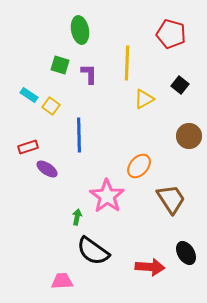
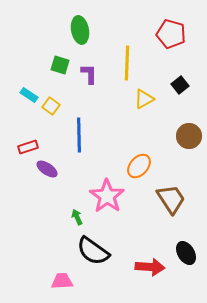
black square: rotated 12 degrees clockwise
green arrow: rotated 35 degrees counterclockwise
